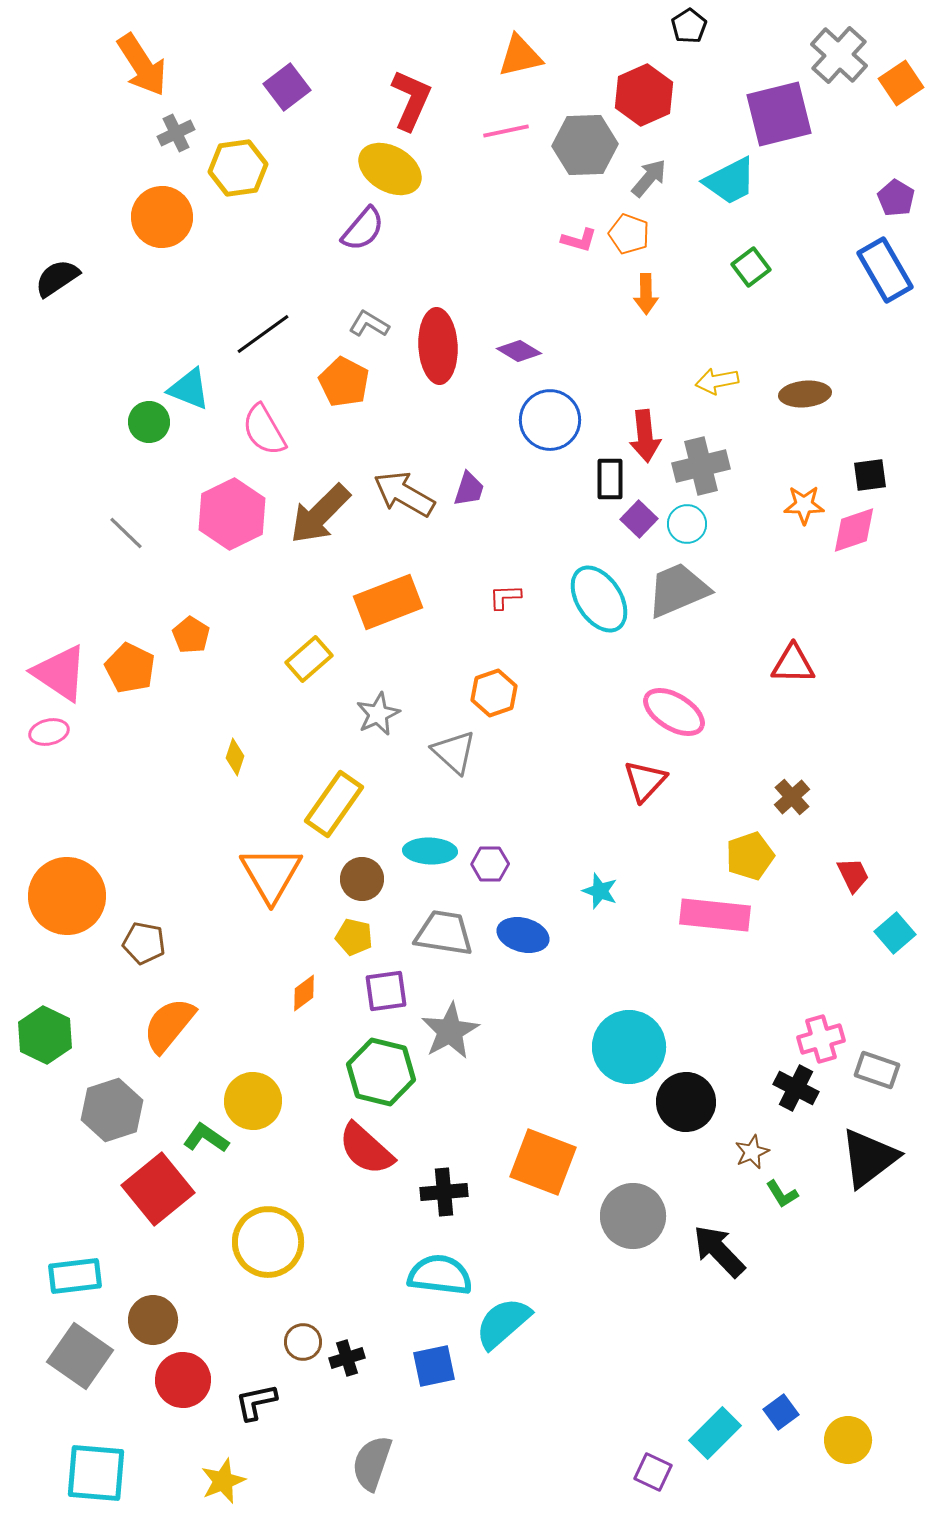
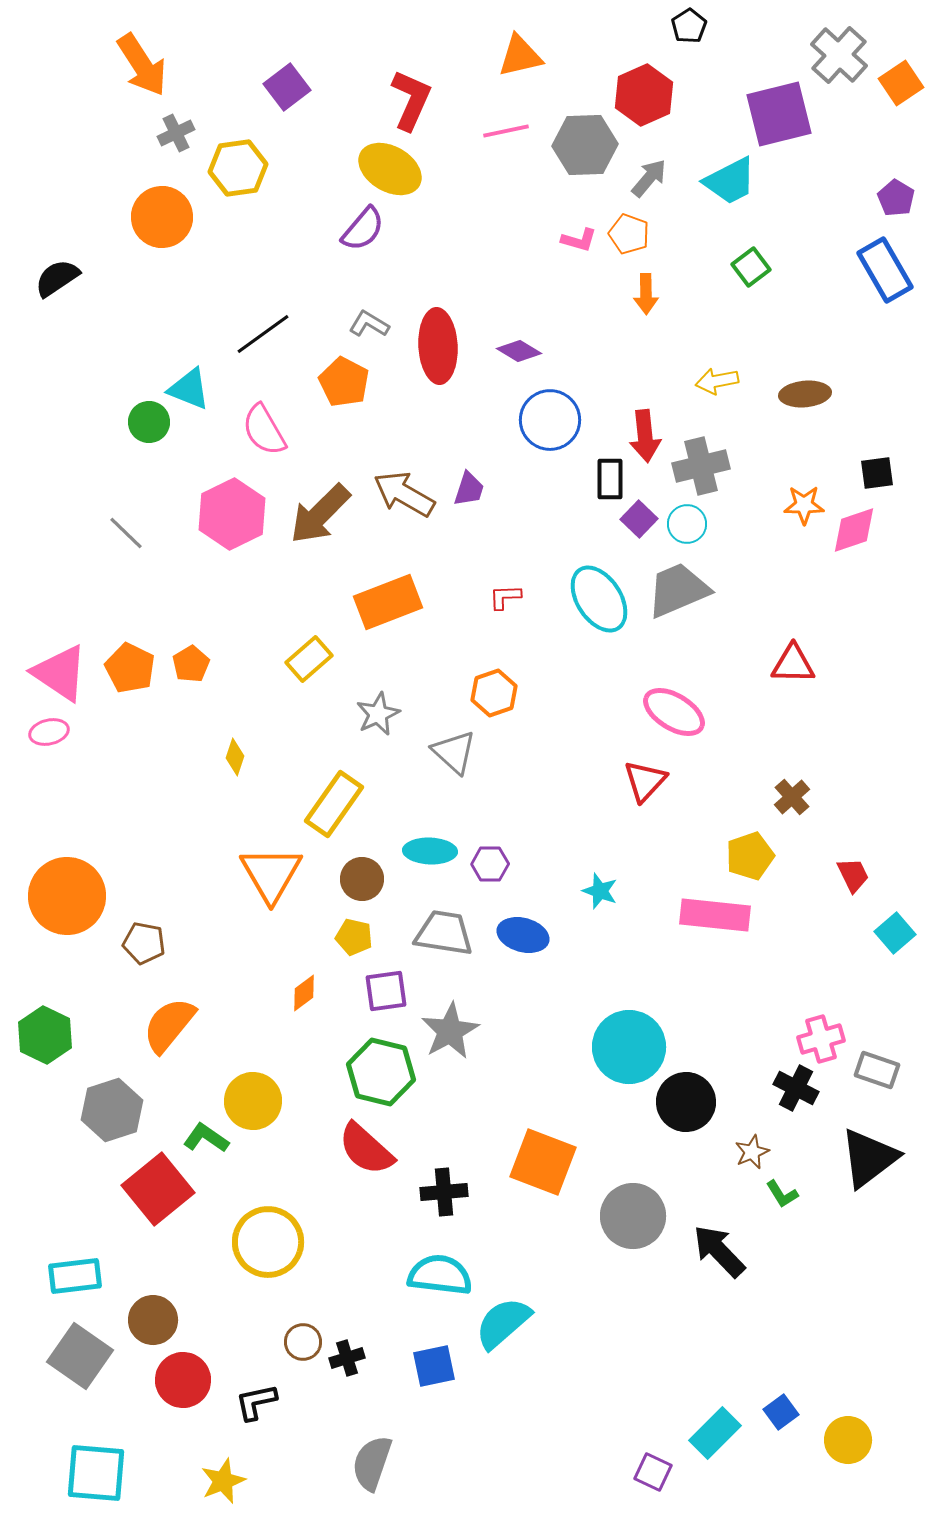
black square at (870, 475): moved 7 px right, 2 px up
orange pentagon at (191, 635): moved 29 px down; rotated 9 degrees clockwise
